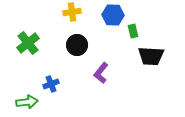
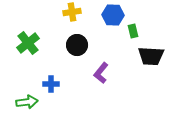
blue cross: rotated 21 degrees clockwise
